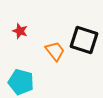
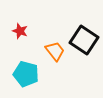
black square: rotated 16 degrees clockwise
cyan pentagon: moved 5 px right, 8 px up
